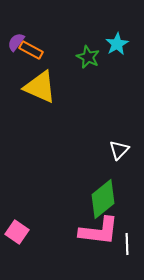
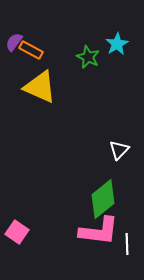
purple semicircle: moved 2 px left
